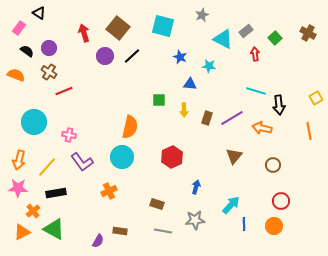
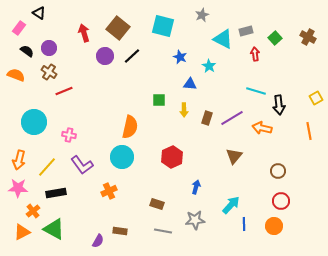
gray rectangle at (246, 31): rotated 24 degrees clockwise
brown cross at (308, 33): moved 4 px down
cyan star at (209, 66): rotated 24 degrees clockwise
purple L-shape at (82, 162): moved 3 px down
brown circle at (273, 165): moved 5 px right, 6 px down
